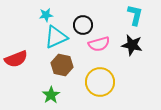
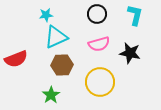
black circle: moved 14 px right, 11 px up
black star: moved 2 px left, 8 px down
brown hexagon: rotated 15 degrees counterclockwise
